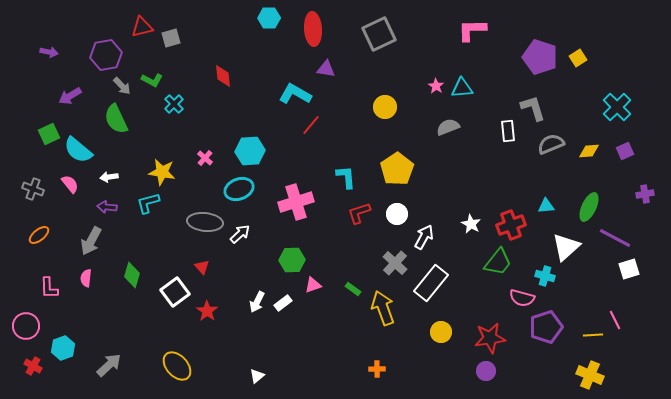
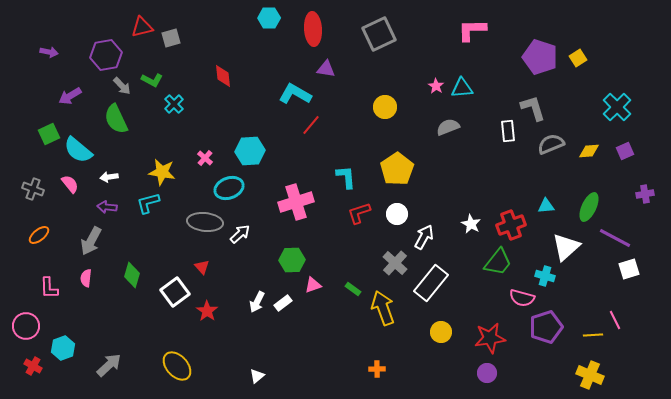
cyan ellipse at (239, 189): moved 10 px left, 1 px up
purple circle at (486, 371): moved 1 px right, 2 px down
